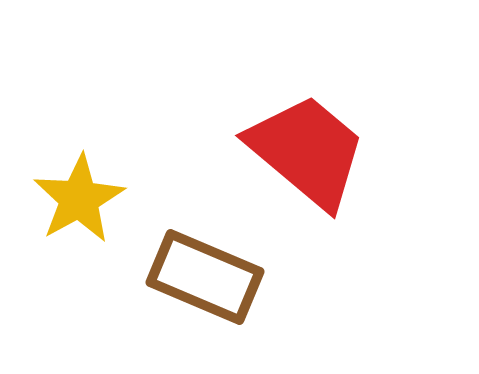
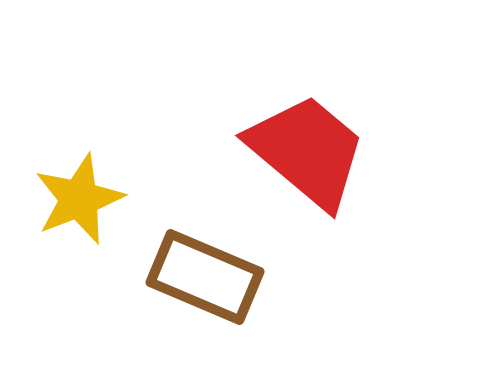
yellow star: rotated 8 degrees clockwise
